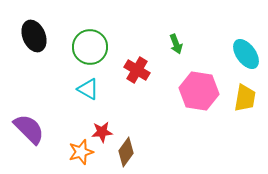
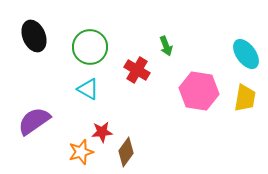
green arrow: moved 10 px left, 2 px down
purple semicircle: moved 5 px right, 8 px up; rotated 80 degrees counterclockwise
